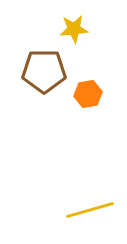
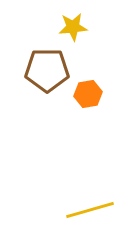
yellow star: moved 1 px left, 2 px up
brown pentagon: moved 3 px right, 1 px up
